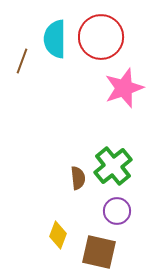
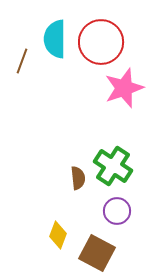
red circle: moved 5 px down
green cross: rotated 18 degrees counterclockwise
brown square: moved 2 px left, 1 px down; rotated 15 degrees clockwise
